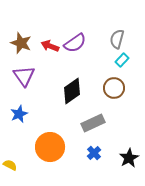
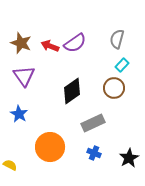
cyan rectangle: moved 5 px down
blue star: rotated 18 degrees counterclockwise
blue cross: rotated 24 degrees counterclockwise
